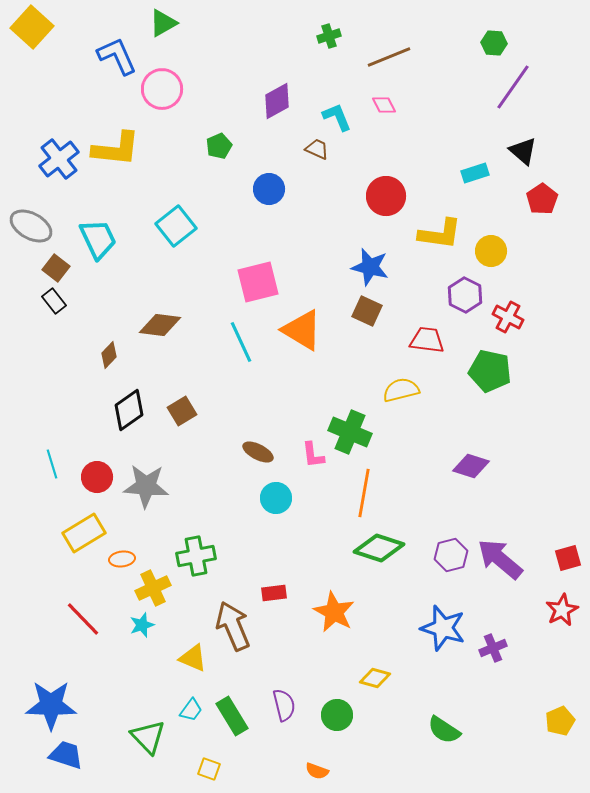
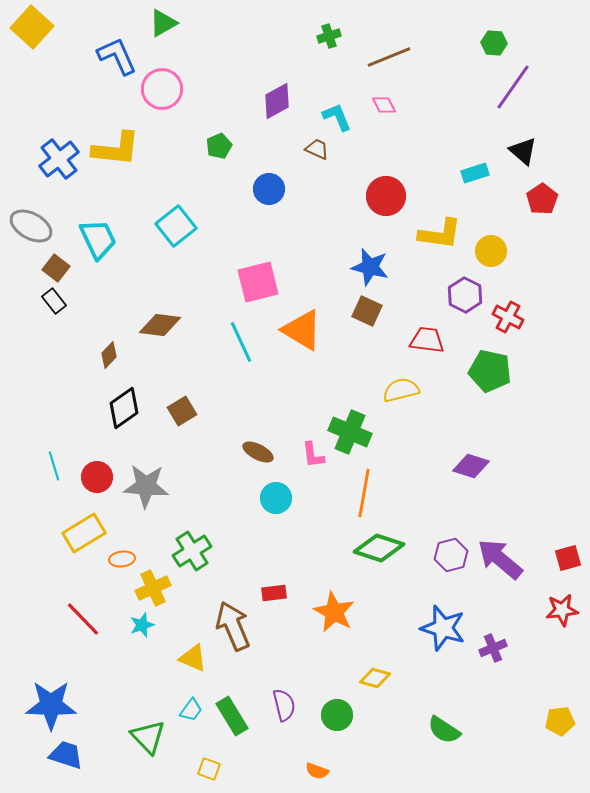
black diamond at (129, 410): moved 5 px left, 2 px up
cyan line at (52, 464): moved 2 px right, 2 px down
green cross at (196, 556): moved 4 px left, 5 px up; rotated 21 degrees counterclockwise
red star at (562, 610): rotated 20 degrees clockwise
yellow pentagon at (560, 721): rotated 16 degrees clockwise
